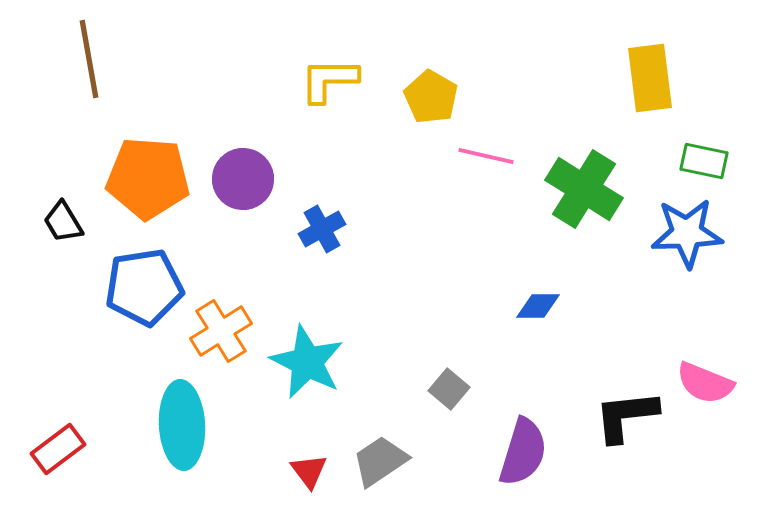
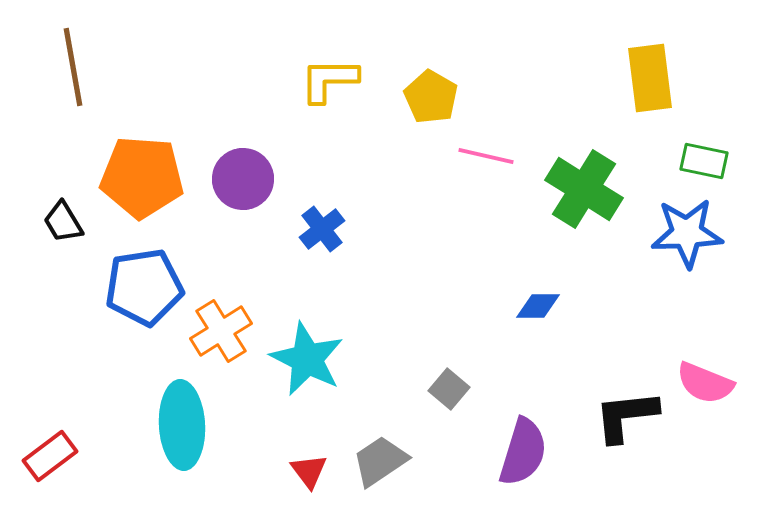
brown line: moved 16 px left, 8 px down
orange pentagon: moved 6 px left, 1 px up
blue cross: rotated 9 degrees counterclockwise
cyan star: moved 3 px up
red rectangle: moved 8 px left, 7 px down
